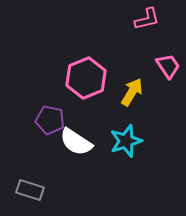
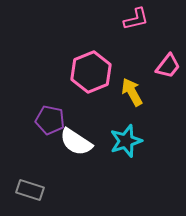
pink L-shape: moved 11 px left
pink trapezoid: rotated 72 degrees clockwise
pink hexagon: moved 5 px right, 6 px up
yellow arrow: rotated 60 degrees counterclockwise
